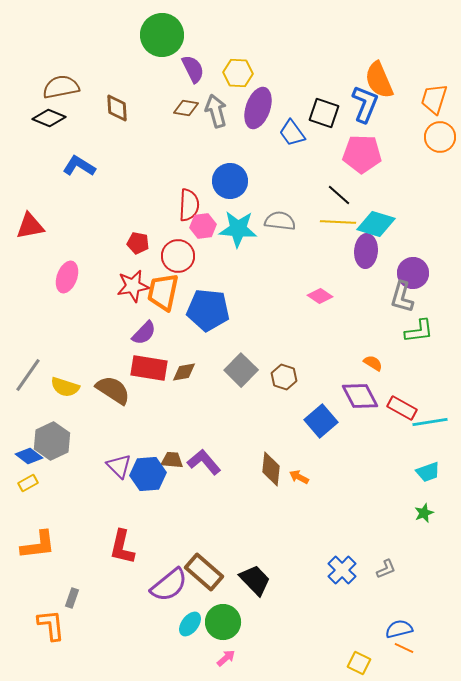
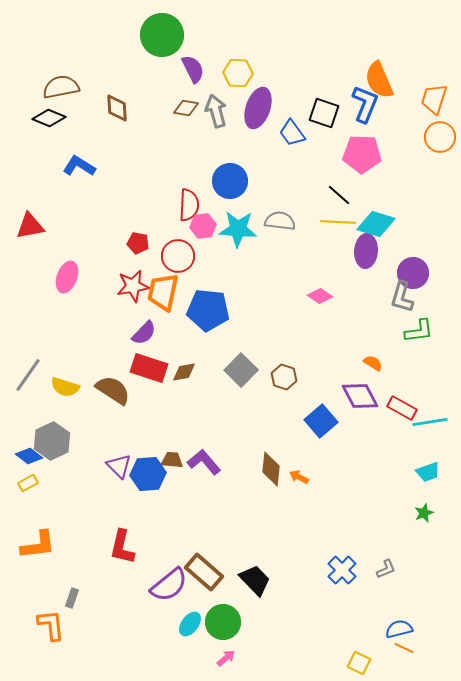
red rectangle at (149, 368): rotated 9 degrees clockwise
